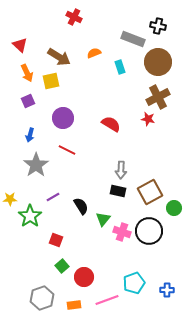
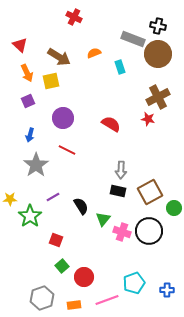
brown circle: moved 8 px up
